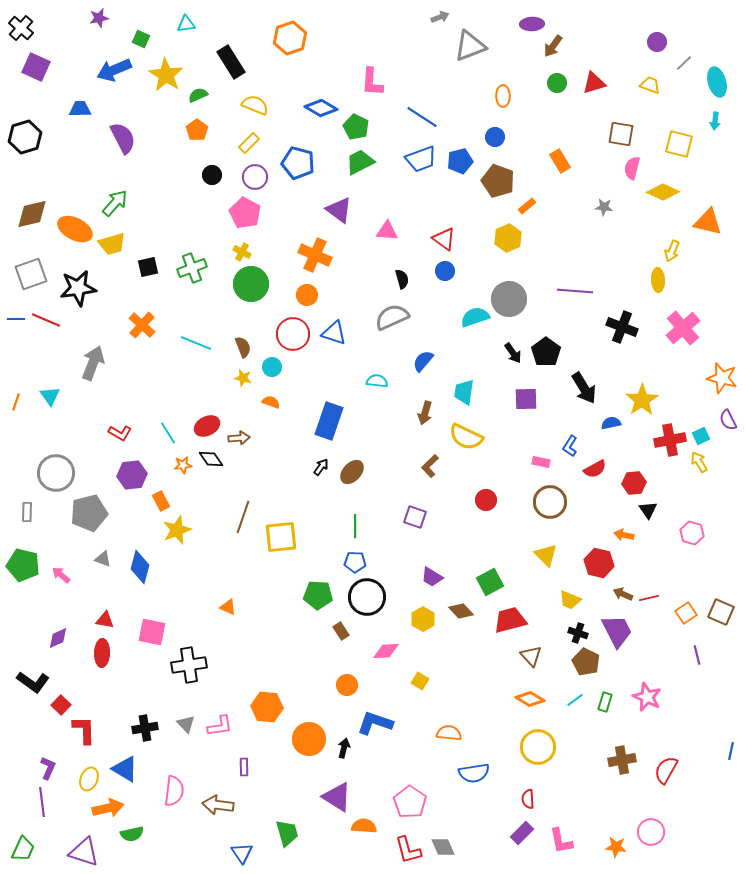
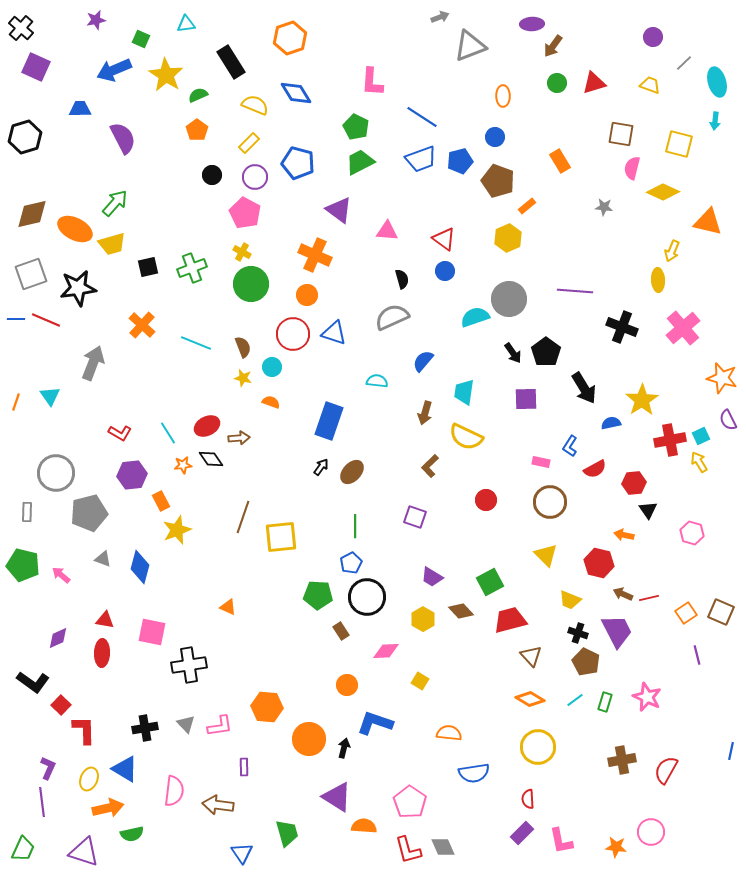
purple star at (99, 18): moved 3 px left, 2 px down
purple circle at (657, 42): moved 4 px left, 5 px up
blue diamond at (321, 108): moved 25 px left, 15 px up; rotated 28 degrees clockwise
blue pentagon at (355, 562): moved 4 px left, 1 px down; rotated 30 degrees counterclockwise
